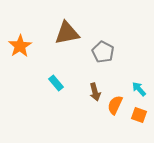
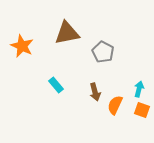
orange star: moved 2 px right; rotated 15 degrees counterclockwise
cyan rectangle: moved 2 px down
cyan arrow: rotated 56 degrees clockwise
orange square: moved 3 px right, 5 px up
